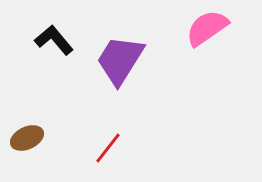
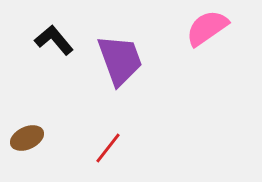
purple trapezoid: rotated 128 degrees clockwise
